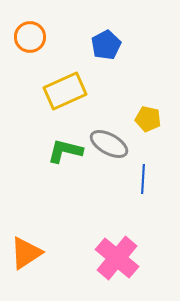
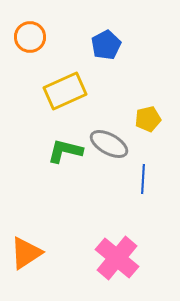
yellow pentagon: rotated 25 degrees counterclockwise
